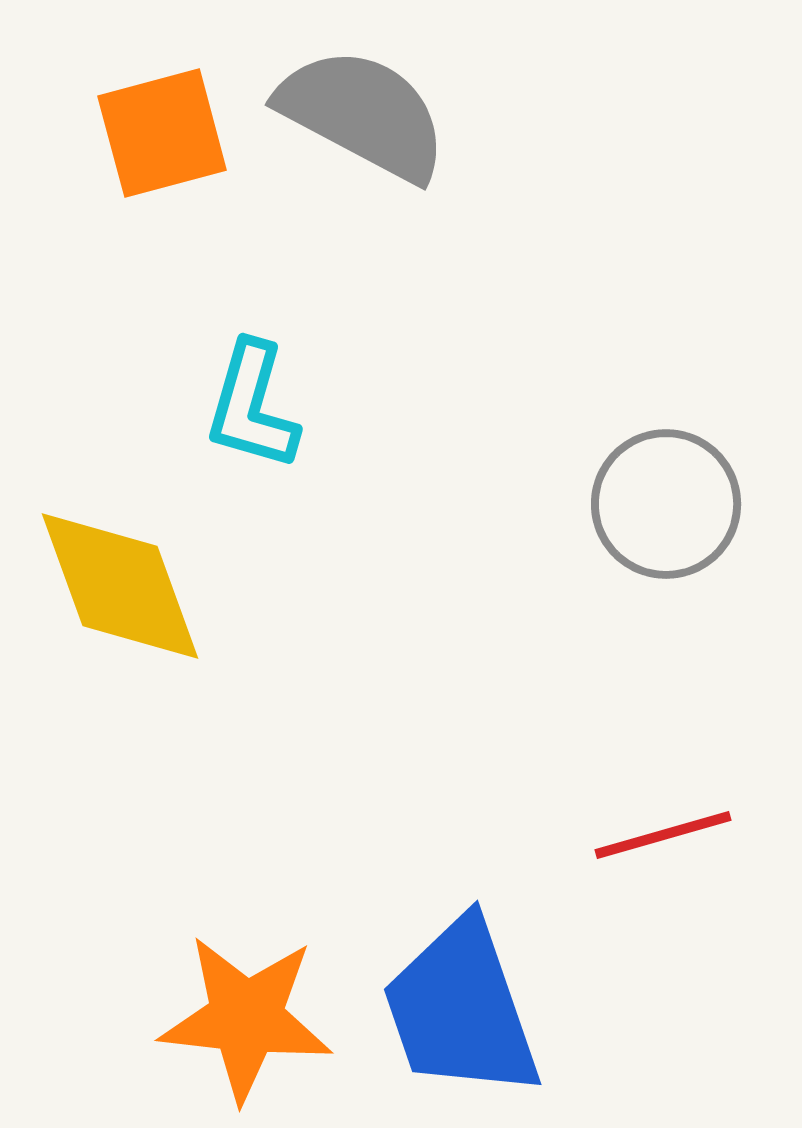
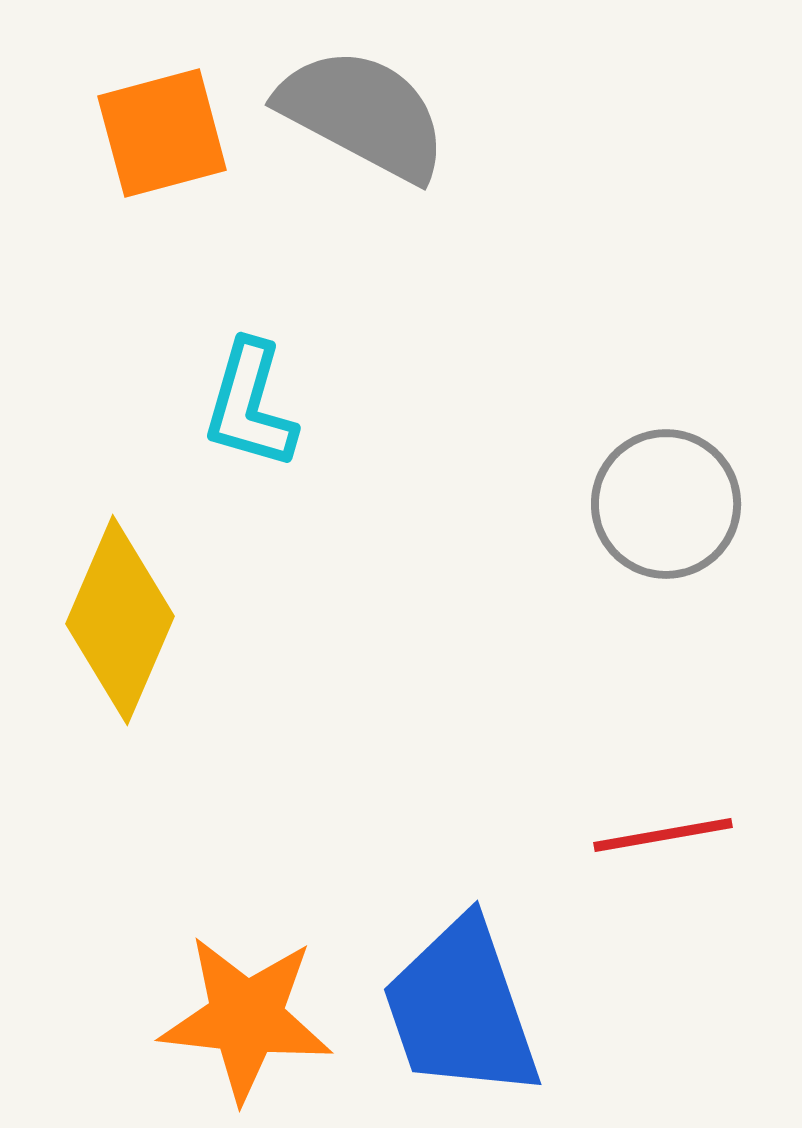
cyan L-shape: moved 2 px left, 1 px up
yellow diamond: moved 34 px down; rotated 43 degrees clockwise
red line: rotated 6 degrees clockwise
